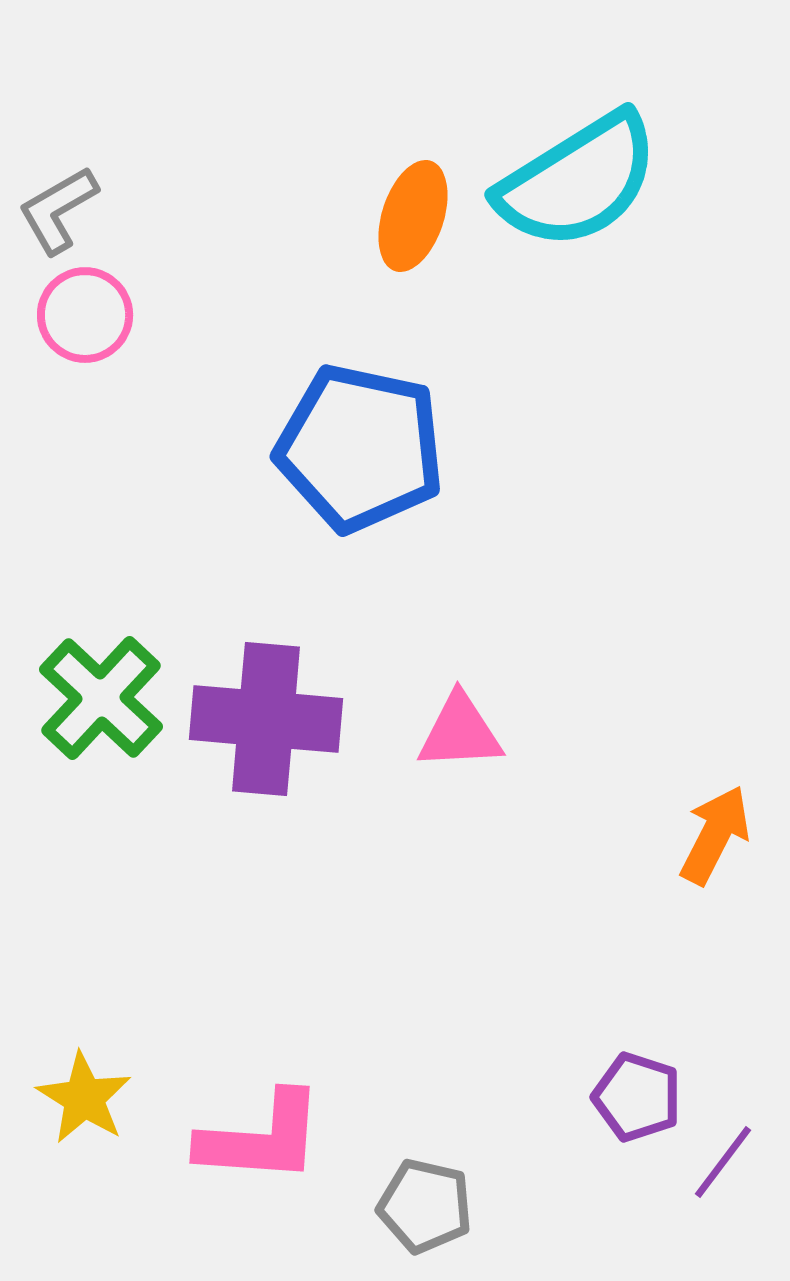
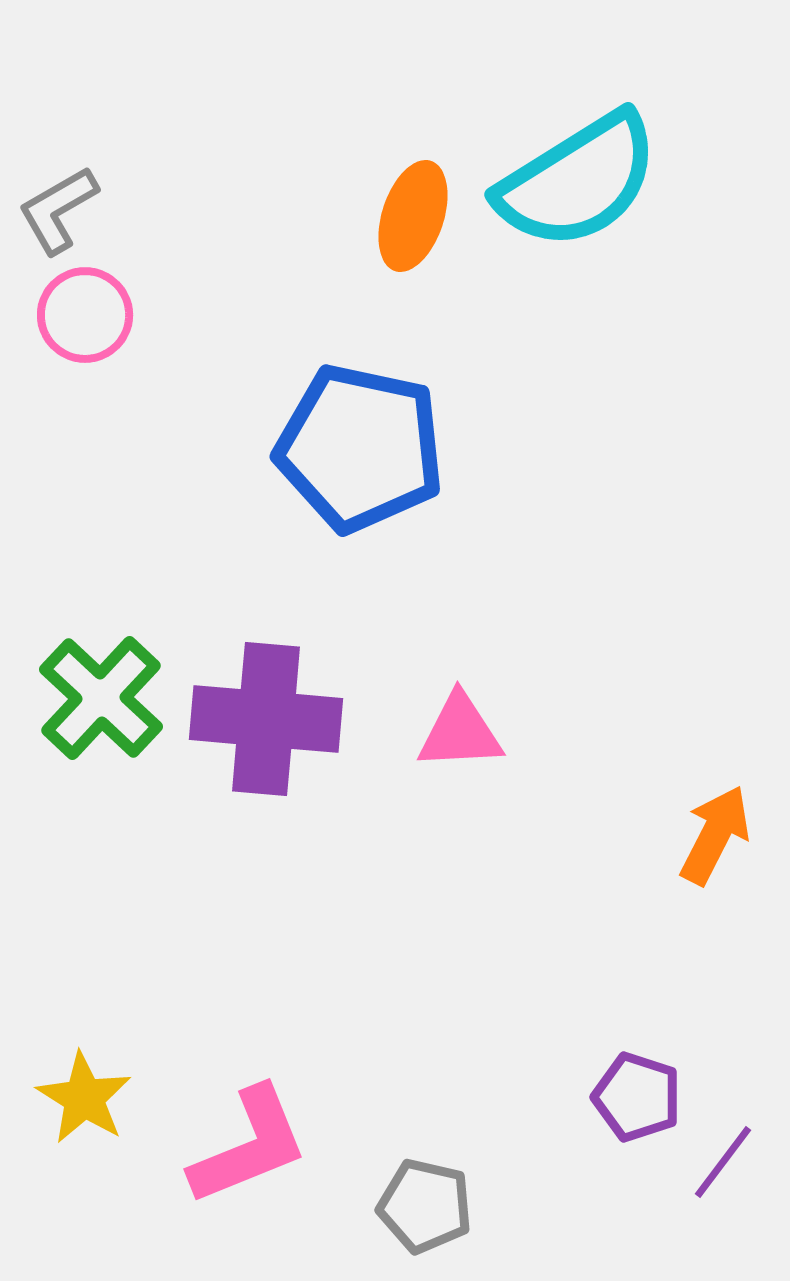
pink L-shape: moved 12 px left, 8 px down; rotated 26 degrees counterclockwise
